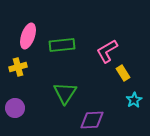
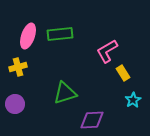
green rectangle: moved 2 px left, 11 px up
green triangle: rotated 40 degrees clockwise
cyan star: moved 1 px left
purple circle: moved 4 px up
